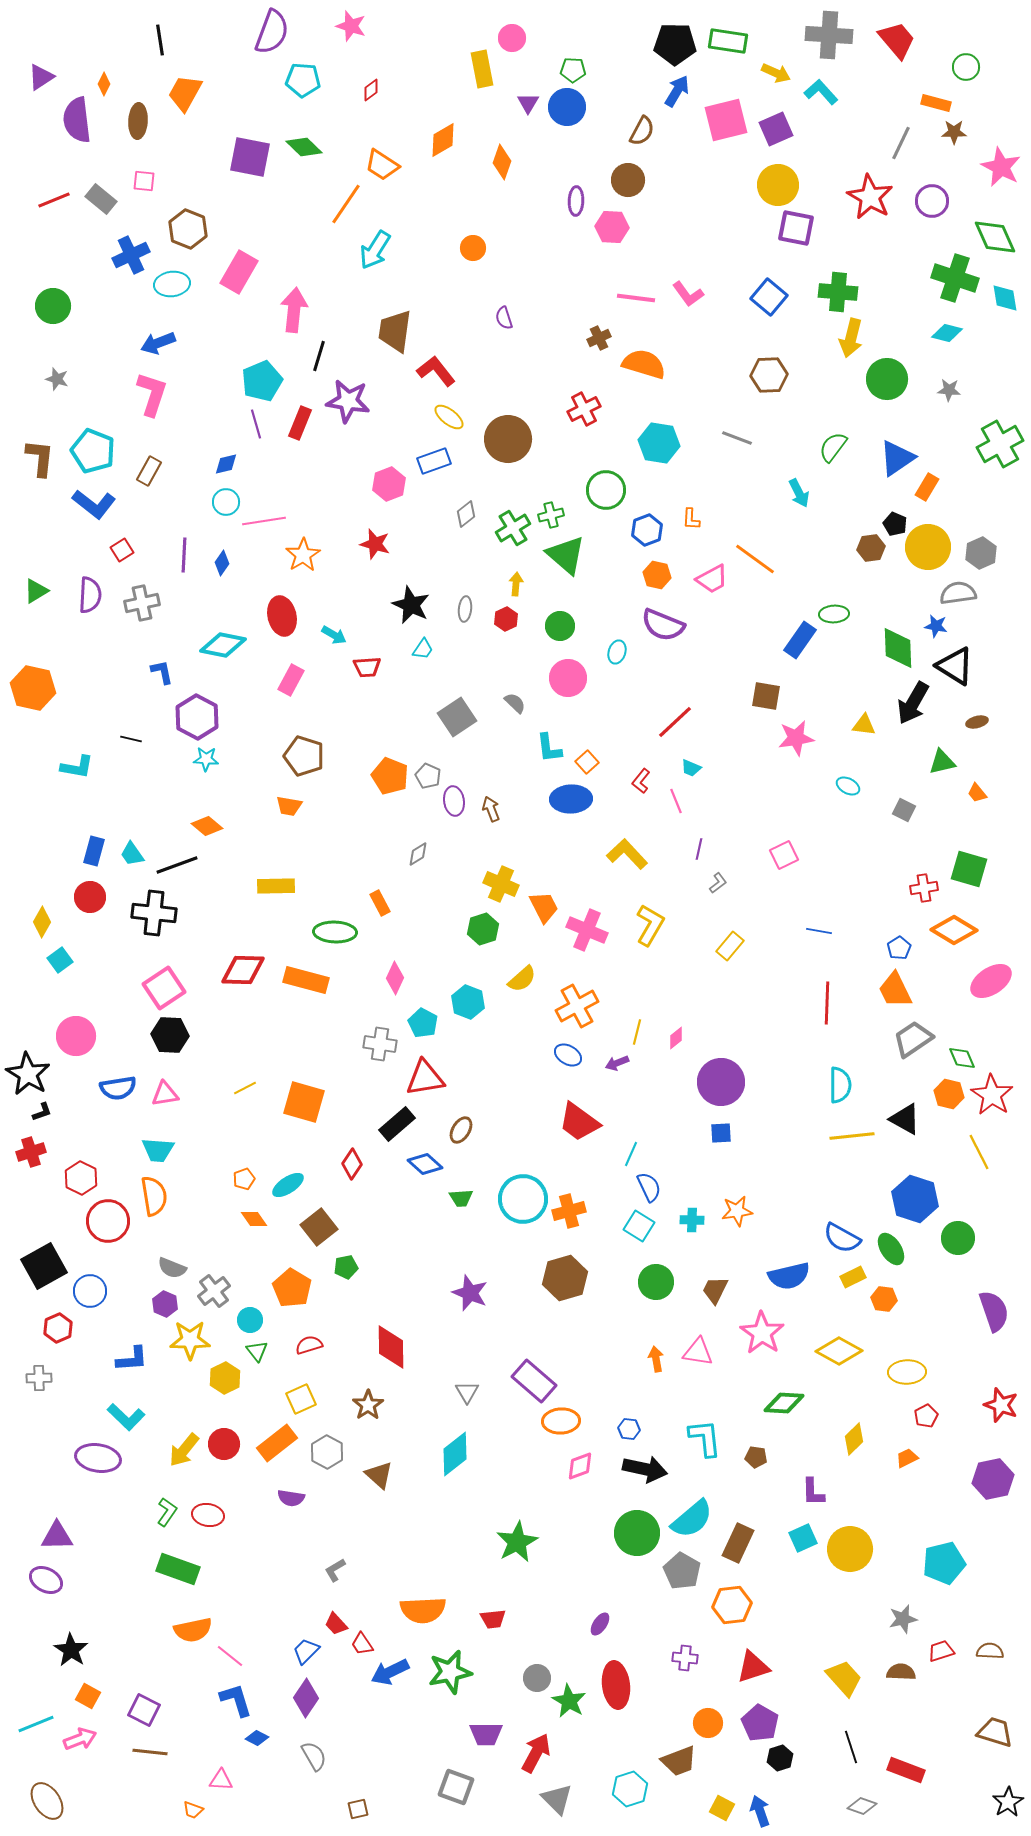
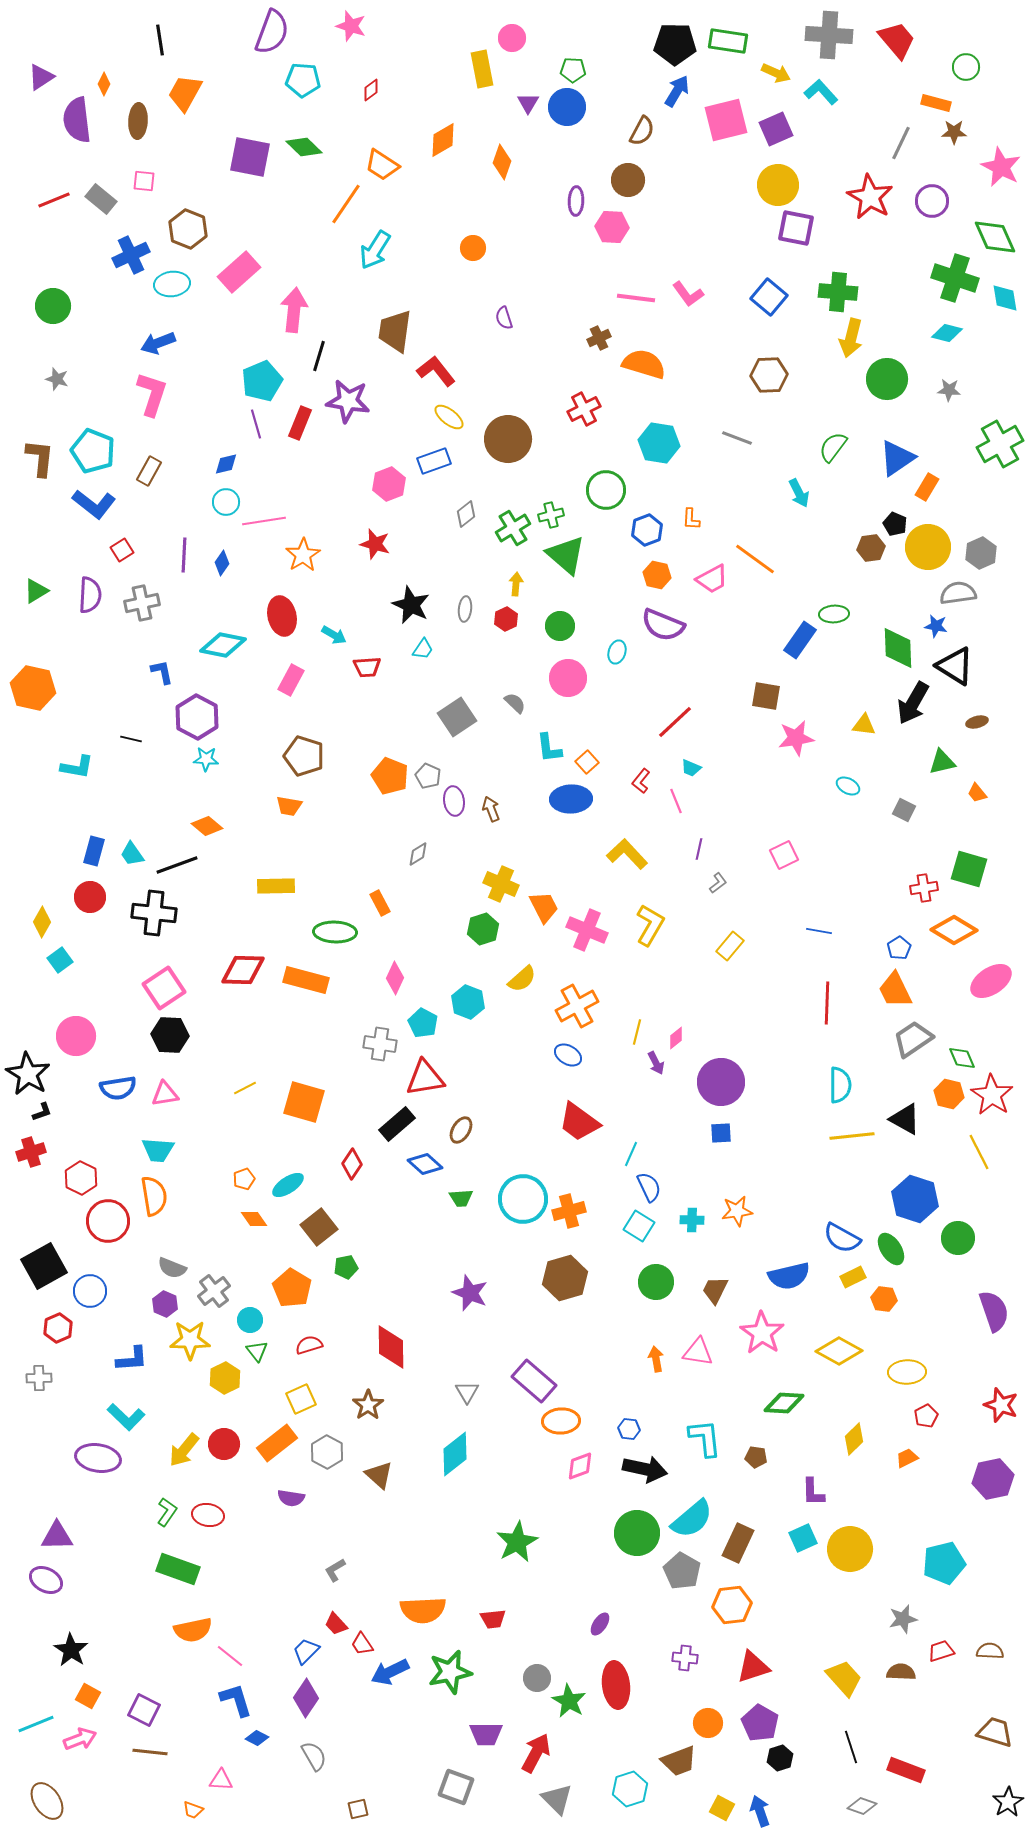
pink rectangle at (239, 272): rotated 18 degrees clockwise
purple arrow at (617, 1063): moved 39 px right; rotated 95 degrees counterclockwise
